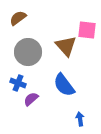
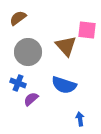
blue semicircle: rotated 35 degrees counterclockwise
